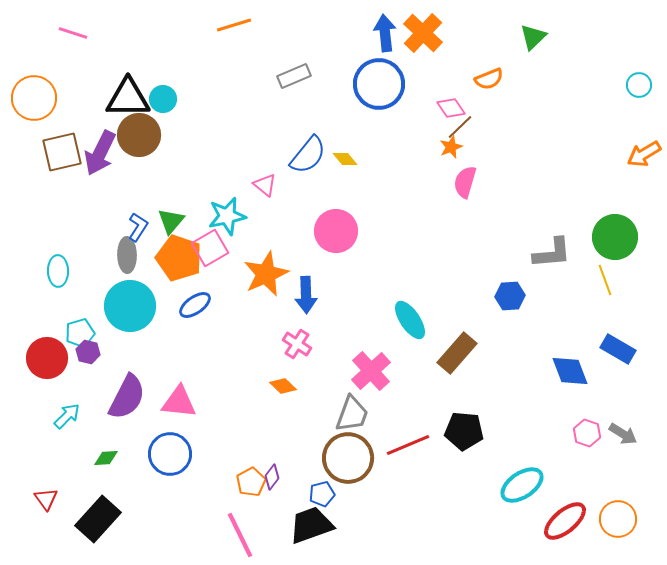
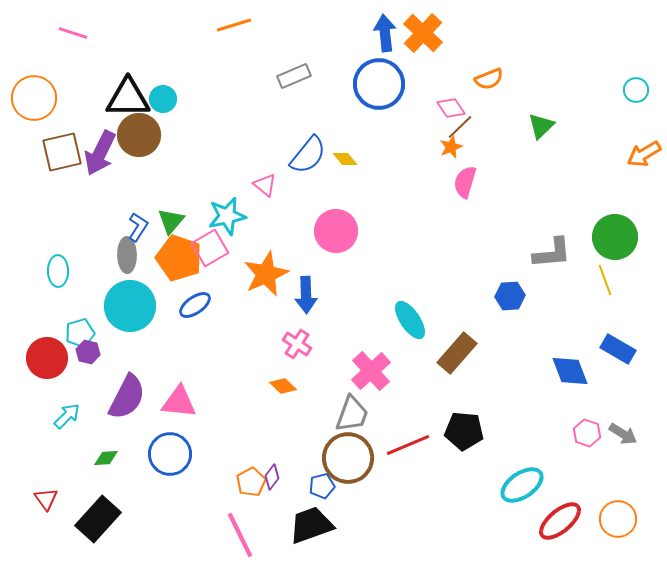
green triangle at (533, 37): moved 8 px right, 89 px down
cyan circle at (639, 85): moved 3 px left, 5 px down
blue pentagon at (322, 494): moved 8 px up
red ellipse at (565, 521): moved 5 px left
